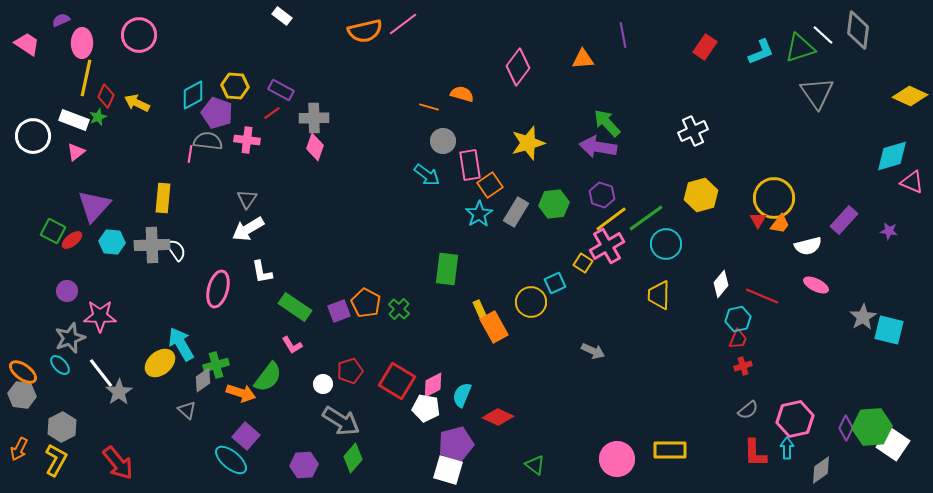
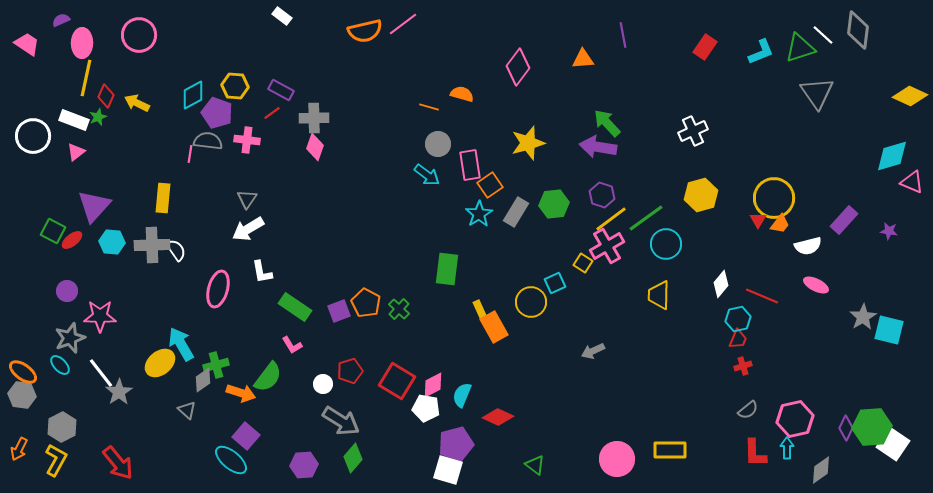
gray circle at (443, 141): moved 5 px left, 3 px down
gray arrow at (593, 351): rotated 130 degrees clockwise
